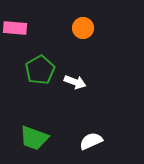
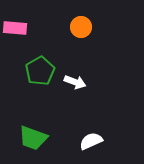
orange circle: moved 2 px left, 1 px up
green pentagon: moved 1 px down
green trapezoid: moved 1 px left
